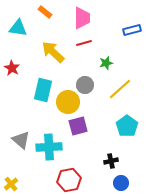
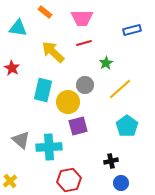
pink trapezoid: rotated 90 degrees clockwise
green star: rotated 16 degrees counterclockwise
yellow cross: moved 1 px left, 3 px up
